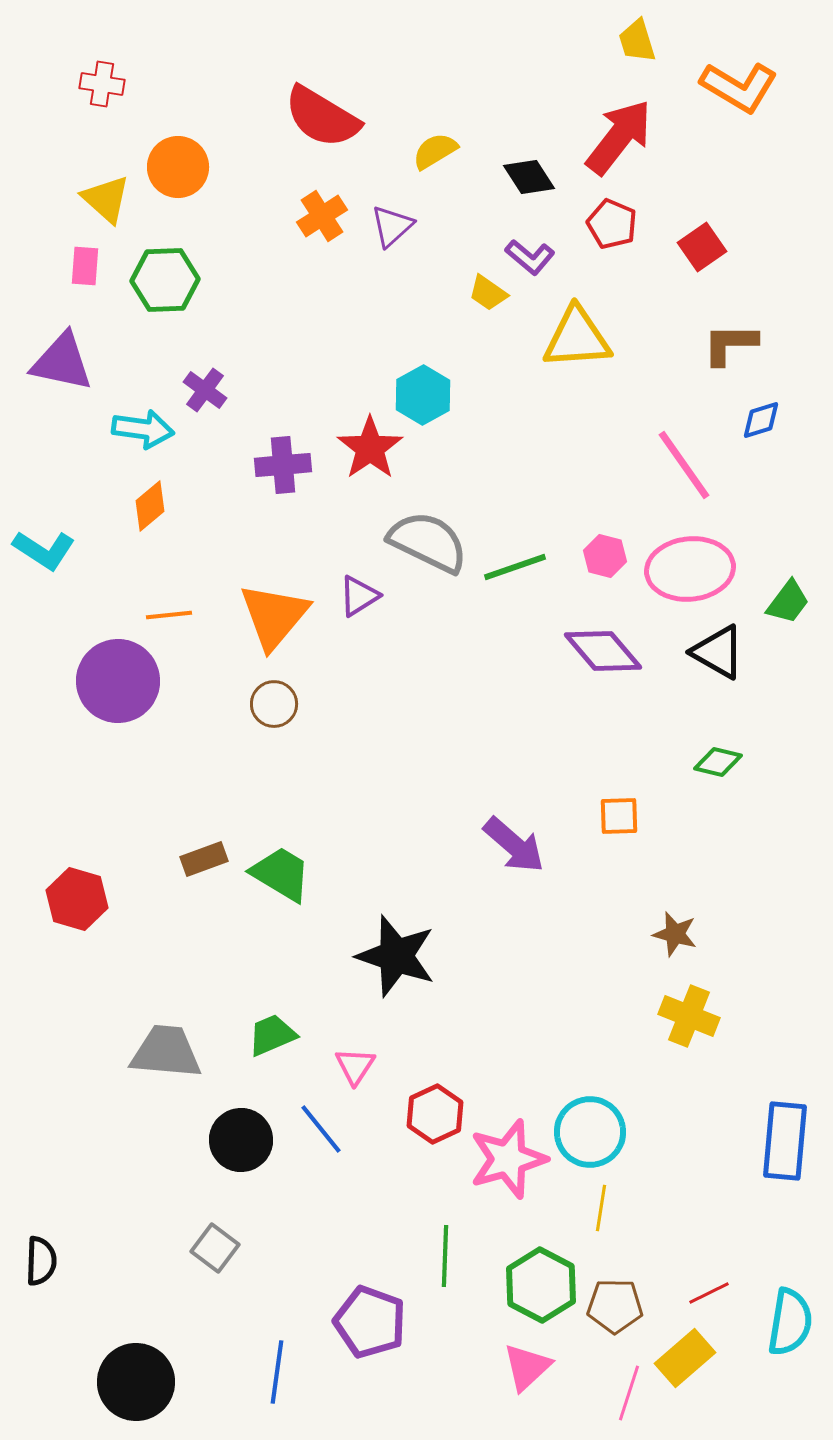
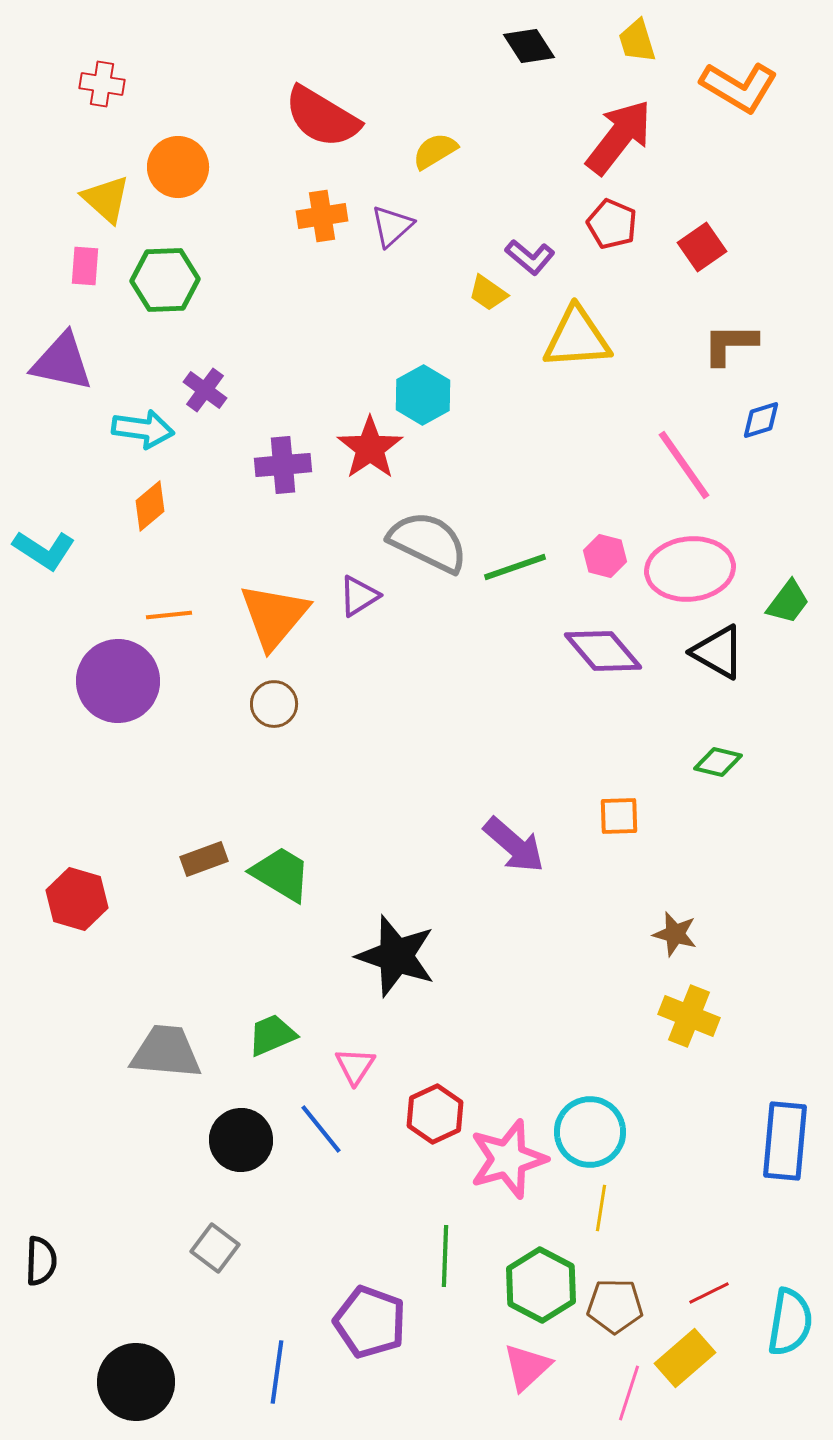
black diamond at (529, 177): moved 131 px up
orange cross at (322, 216): rotated 24 degrees clockwise
